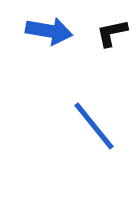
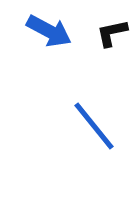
blue arrow: rotated 18 degrees clockwise
